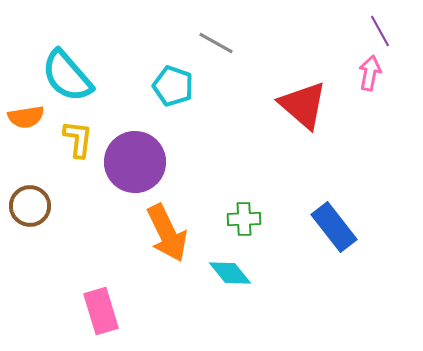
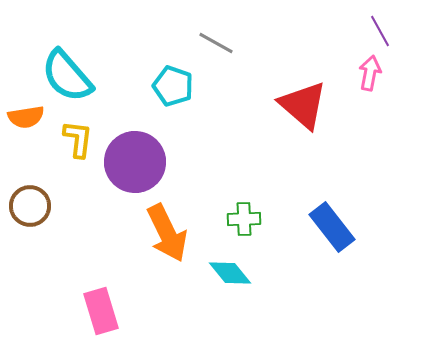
blue rectangle: moved 2 px left
